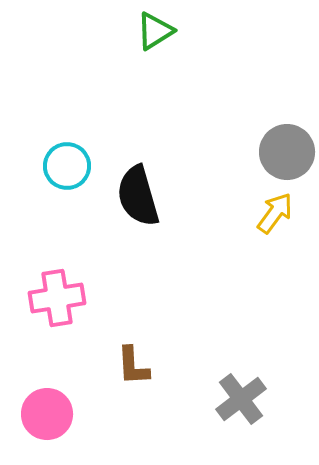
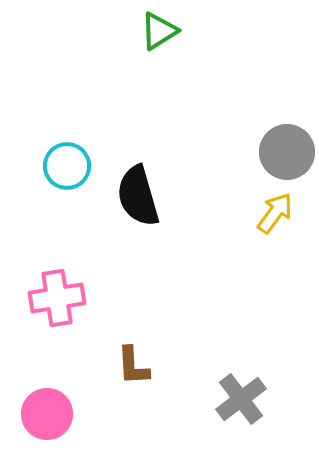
green triangle: moved 4 px right
